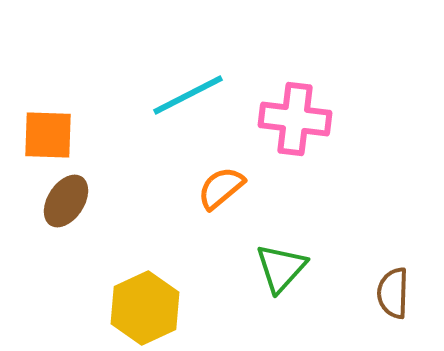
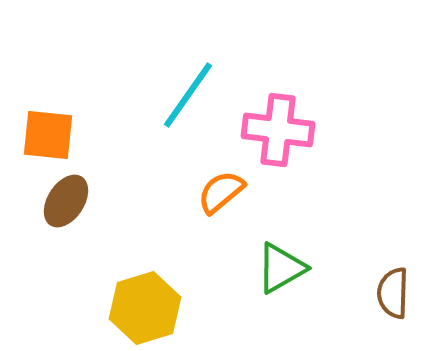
cyan line: rotated 28 degrees counterclockwise
pink cross: moved 17 px left, 11 px down
orange square: rotated 4 degrees clockwise
orange semicircle: moved 4 px down
green triangle: rotated 18 degrees clockwise
yellow hexagon: rotated 8 degrees clockwise
